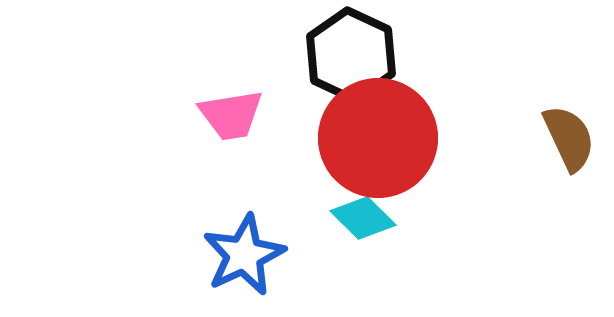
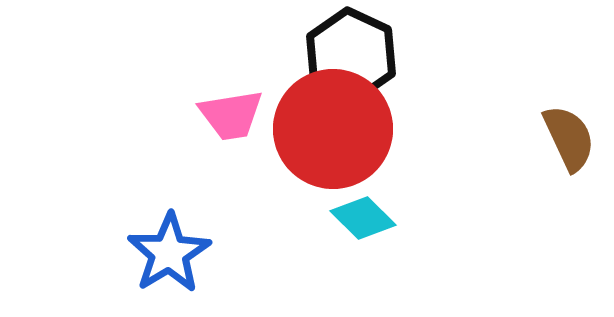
red circle: moved 45 px left, 9 px up
blue star: moved 75 px left, 2 px up; rotated 6 degrees counterclockwise
